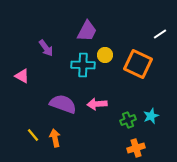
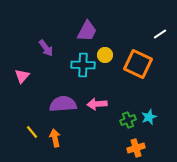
pink triangle: rotated 42 degrees clockwise
purple semicircle: rotated 24 degrees counterclockwise
cyan star: moved 2 px left, 1 px down
yellow line: moved 1 px left, 3 px up
